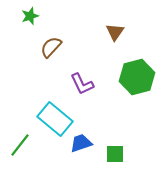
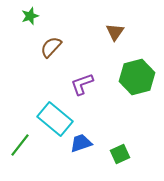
purple L-shape: rotated 95 degrees clockwise
green square: moved 5 px right; rotated 24 degrees counterclockwise
